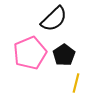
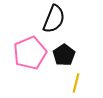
black semicircle: rotated 24 degrees counterclockwise
